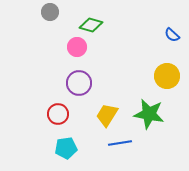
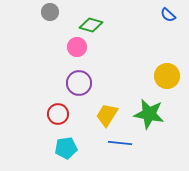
blue semicircle: moved 4 px left, 20 px up
blue line: rotated 15 degrees clockwise
